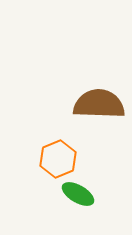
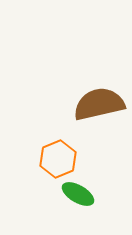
brown semicircle: rotated 15 degrees counterclockwise
